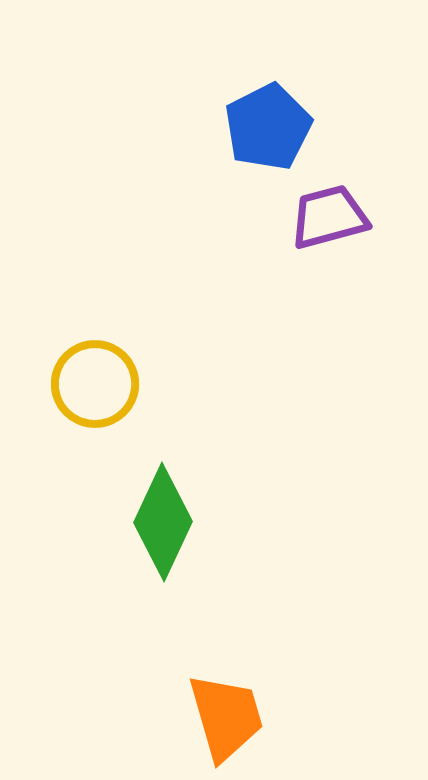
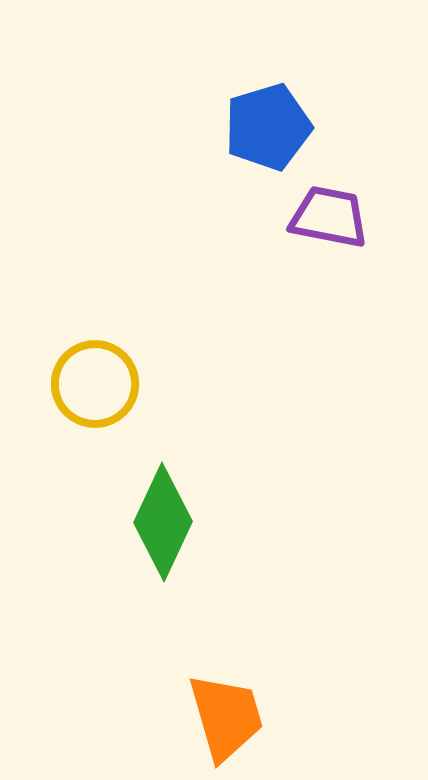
blue pentagon: rotated 10 degrees clockwise
purple trapezoid: rotated 26 degrees clockwise
